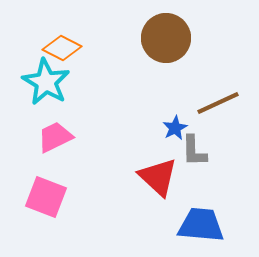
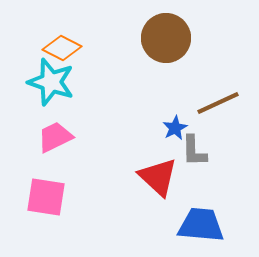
cyan star: moved 5 px right; rotated 12 degrees counterclockwise
pink square: rotated 12 degrees counterclockwise
